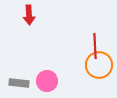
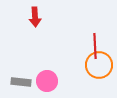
red arrow: moved 6 px right, 2 px down
gray rectangle: moved 2 px right, 1 px up
